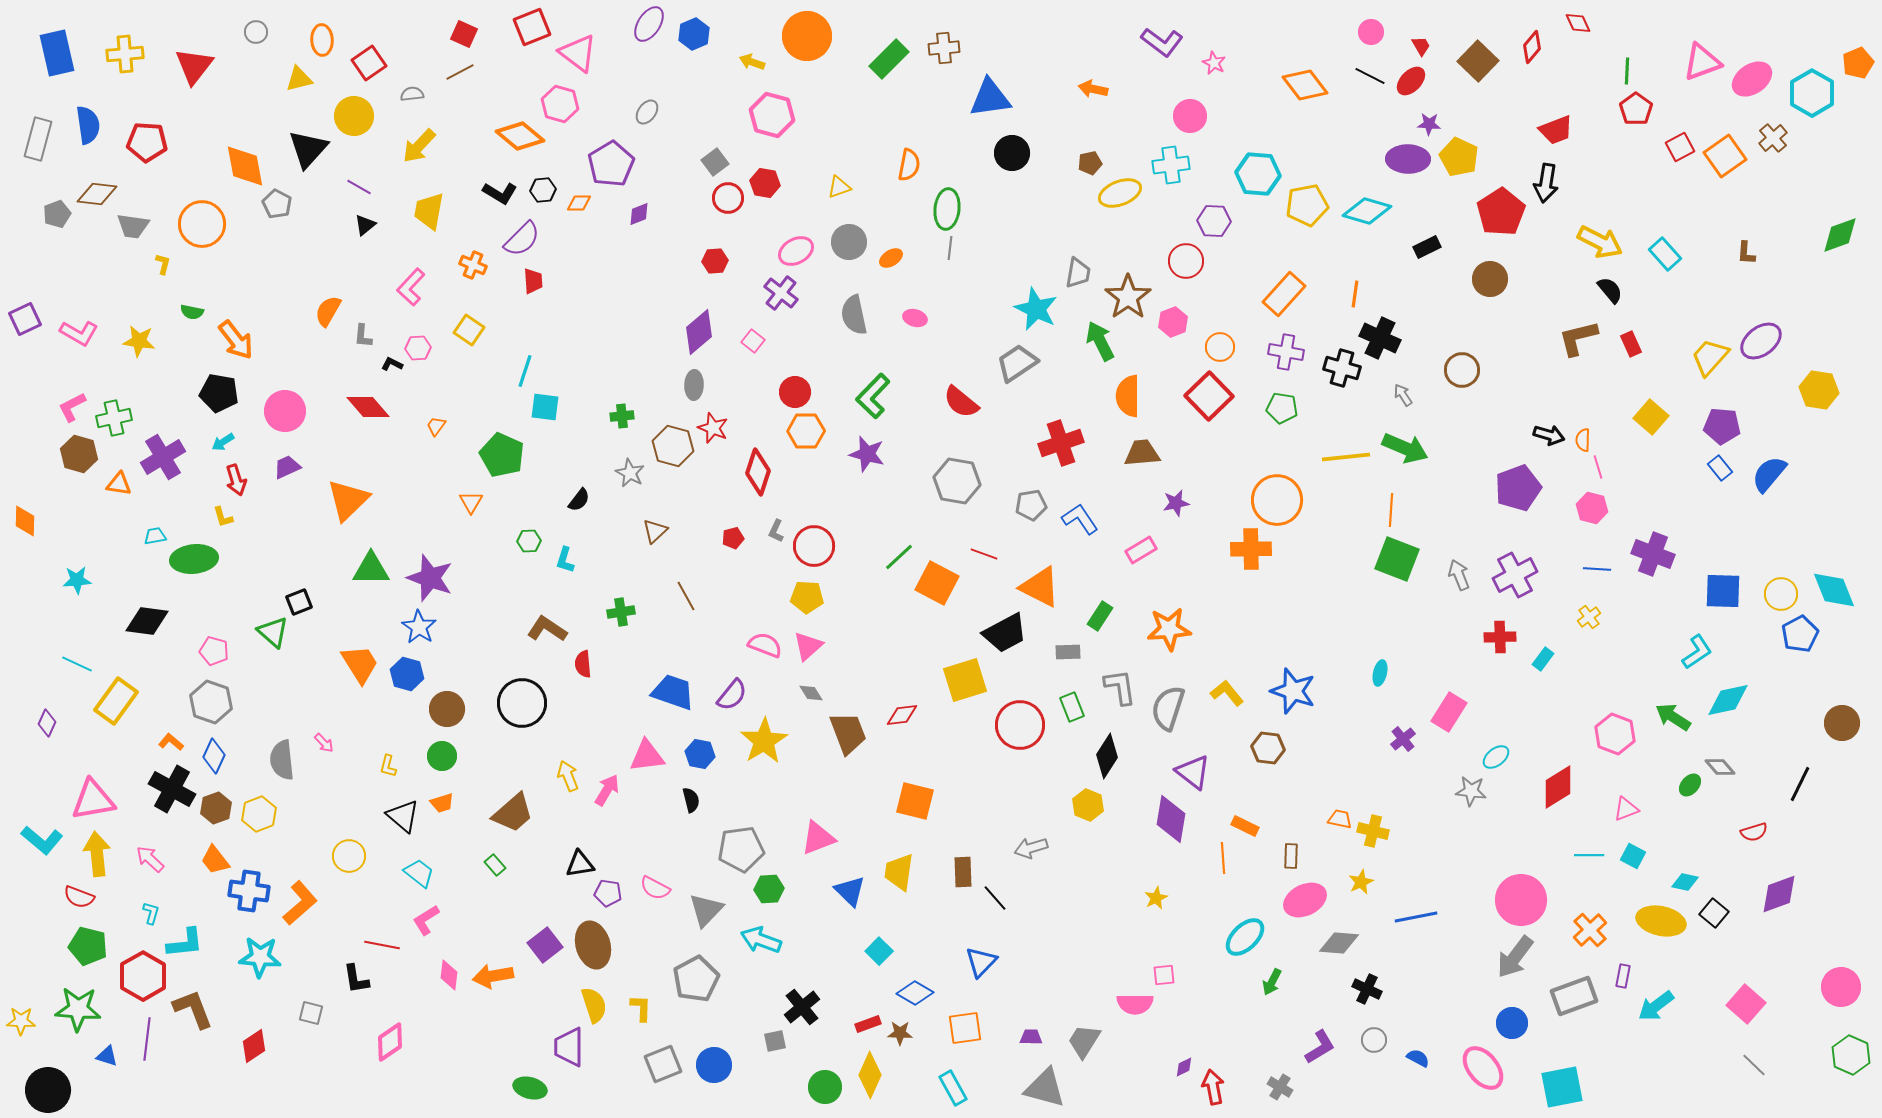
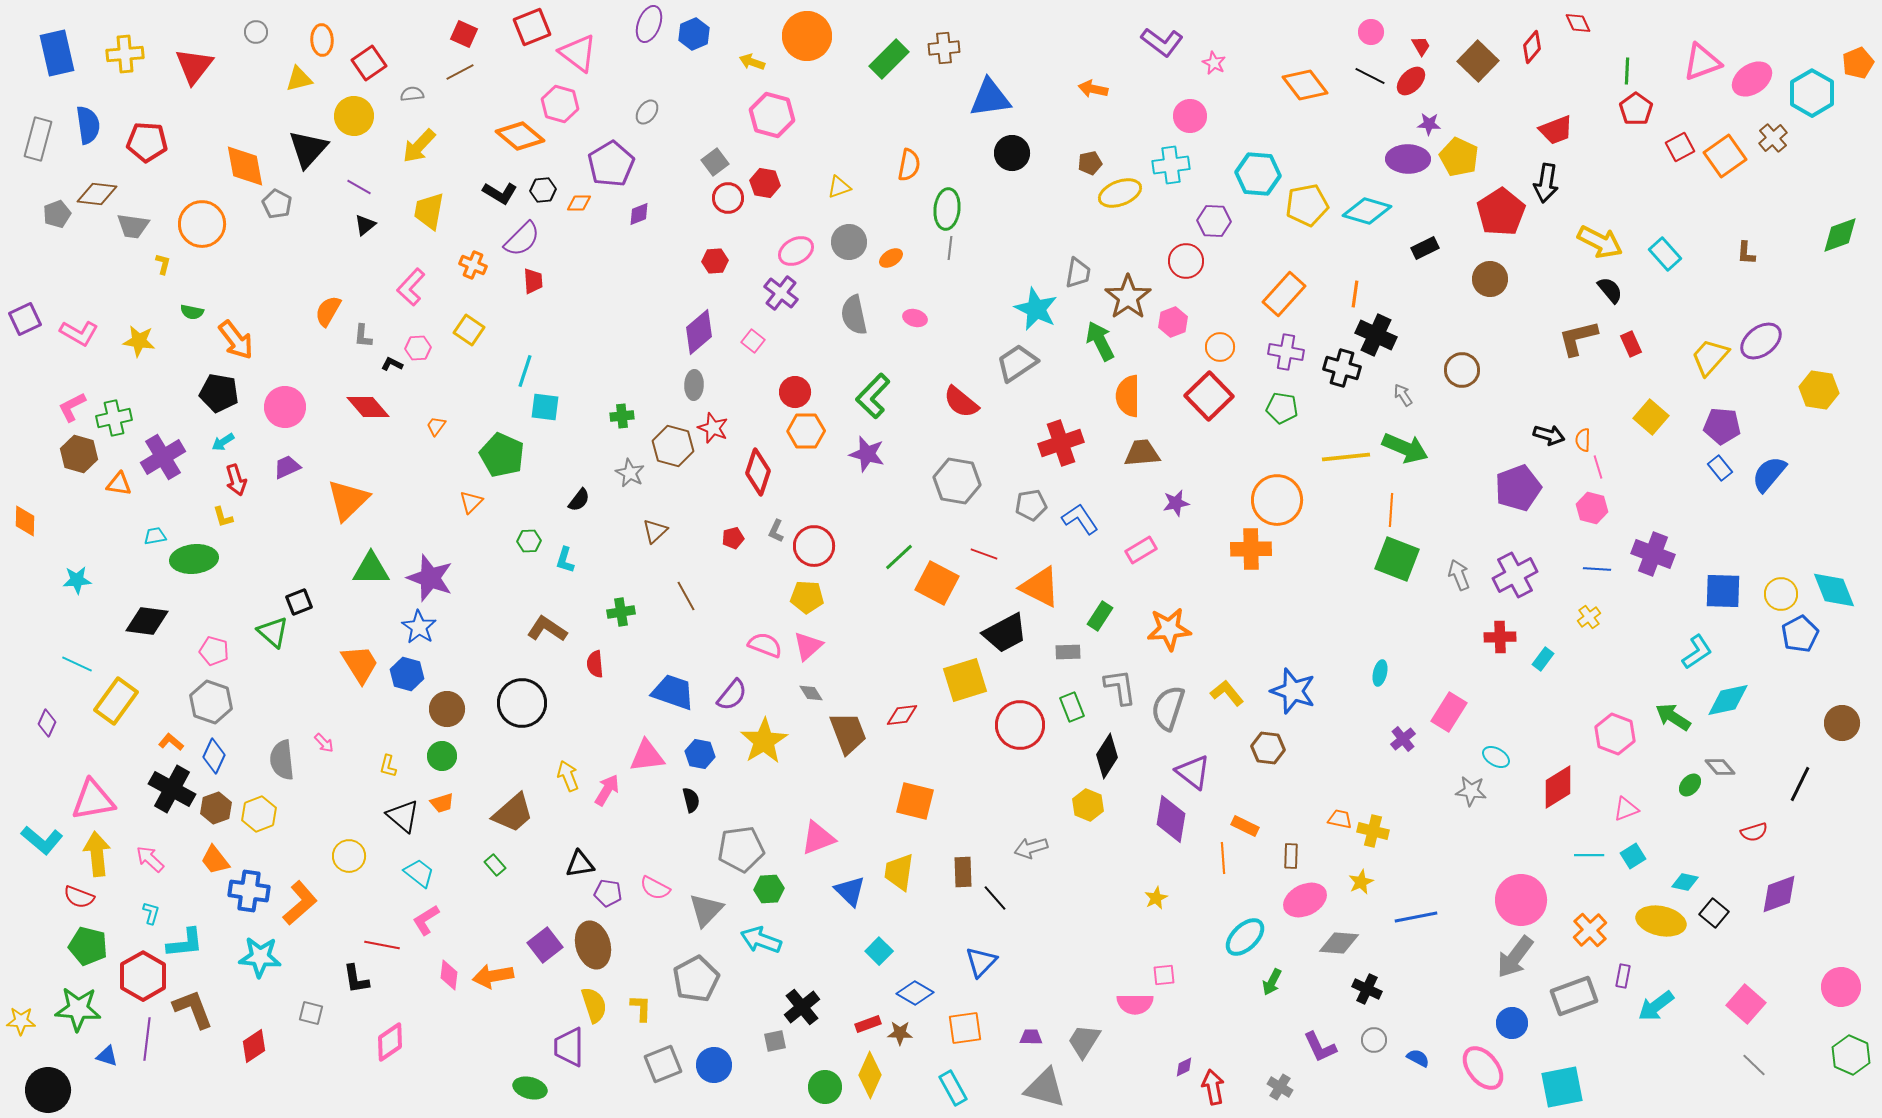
purple ellipse at (649, 24): rotated 12 degrees counterclockwise
black rectangle at (1427, 247): moved 2 px left, 1 px down
black cross at (1380, 338): moved 4 px left, 3 px up
pink circle at (285, 411): moved 4 px up
orange triangle at (471, 502): rotated 15 degrees clockwise
red semicircle at (583, 664): moved 12 px right
cyan ellipse at (1496, 757): rotated 68 degrees clockwise
cyan square at (1633, 856): rotated 30 degrees clockwise
purple L-shape at (1320, 1047): rotated 96 degrees clockwise
